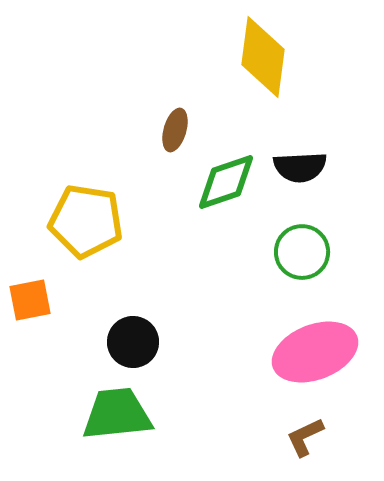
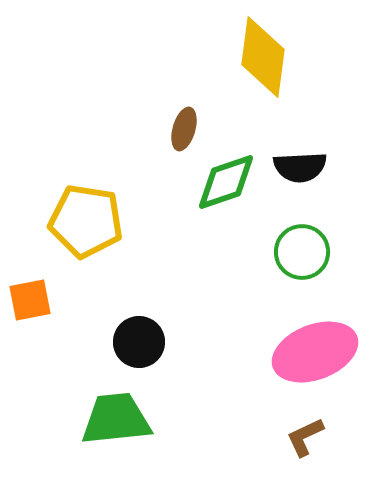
brown ellipse: moved 9 px right, 1 px up
black circle: moved 6 px right
green trapezoid: moved 1 px left, 5 px down
